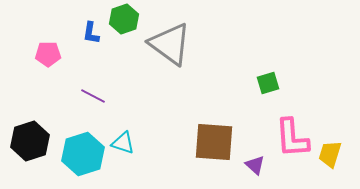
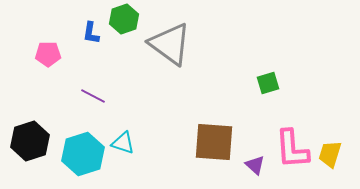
pink L-shape: moved 11 px down
